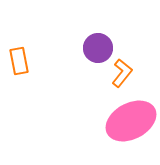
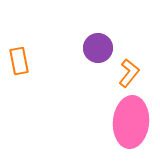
orange L-shape: moved 7 px right
pink ellipse: moved 1 px down; rotated 57 degrees counterclockwise
